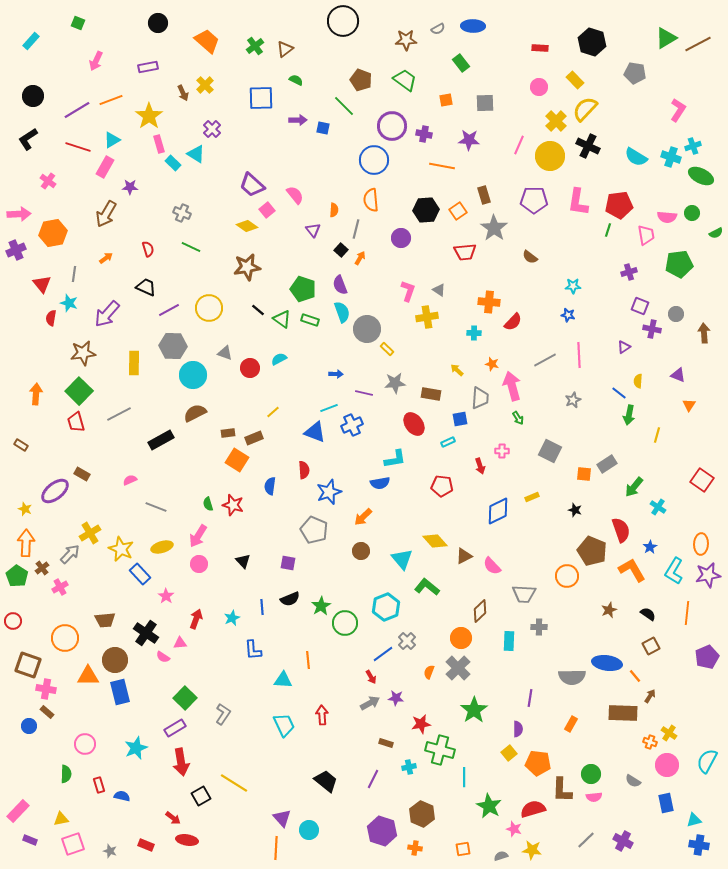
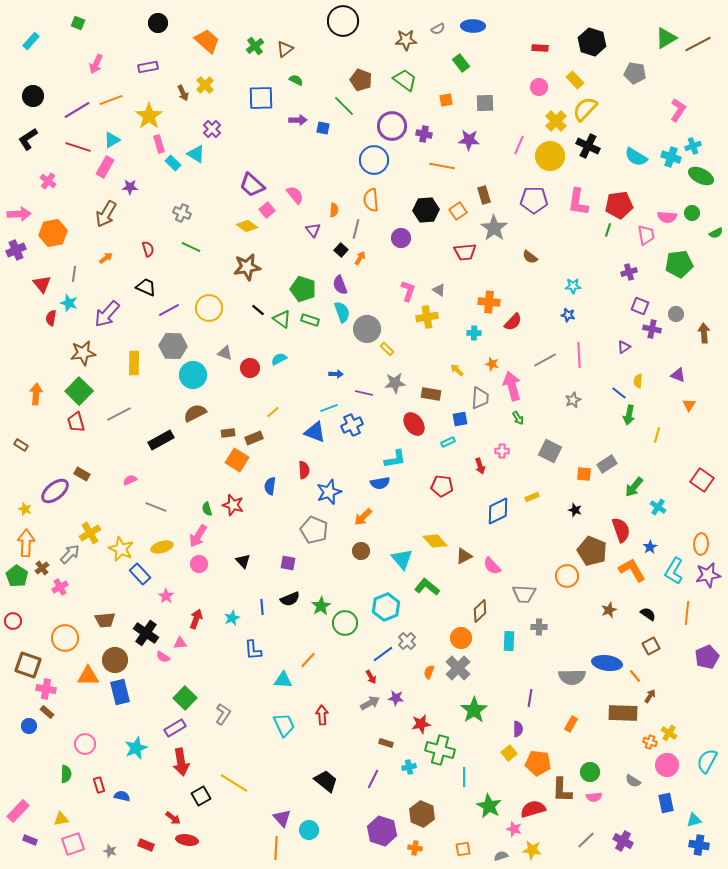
pink arrow at (96, 61): moved 3 px down
green semicircle at (208, 504): moved 1 px left, 5 px down
orange line at (308, 660): rotated 48 degrees clockwise
green circle at (591, 774): moved 1 px left, 2 px up
